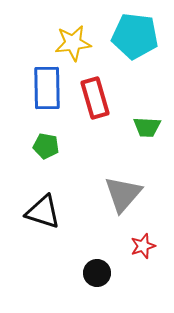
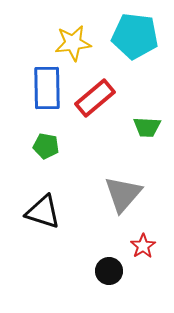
red rectangle: rotated 66 degrees clockwise
red star: rotated 15 degrees counterclockwise
black circle: moved 12 px right, 2 px up
